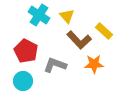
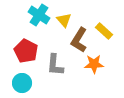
yellow triangle: moved 3 px left, 4 px down
brown L-shape: rotated 75 degrees clockwise
gray L-shape: rotated 105 degrees counterclockwise
cyan circle: moved 1 px left, 2 px down
